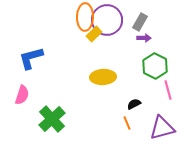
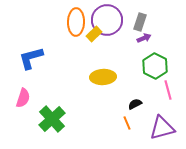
orange ellipse: moved 9 px left, 5 px down
gray rectangle: rotated 12 degrees counterclockwise
purple arrow: rotated 24 degrees counterclockwise
pink semicircle: moved 1 px right, 3 px down
black semicircle: moved 1 px right
